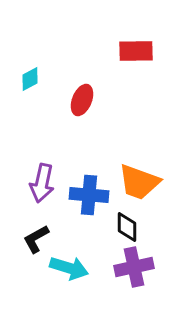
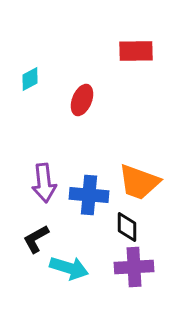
purple arrow: moved 2 px right; rotated 18 degrees counterclockwise
purple cross: rotated 9 degrees clockwise
